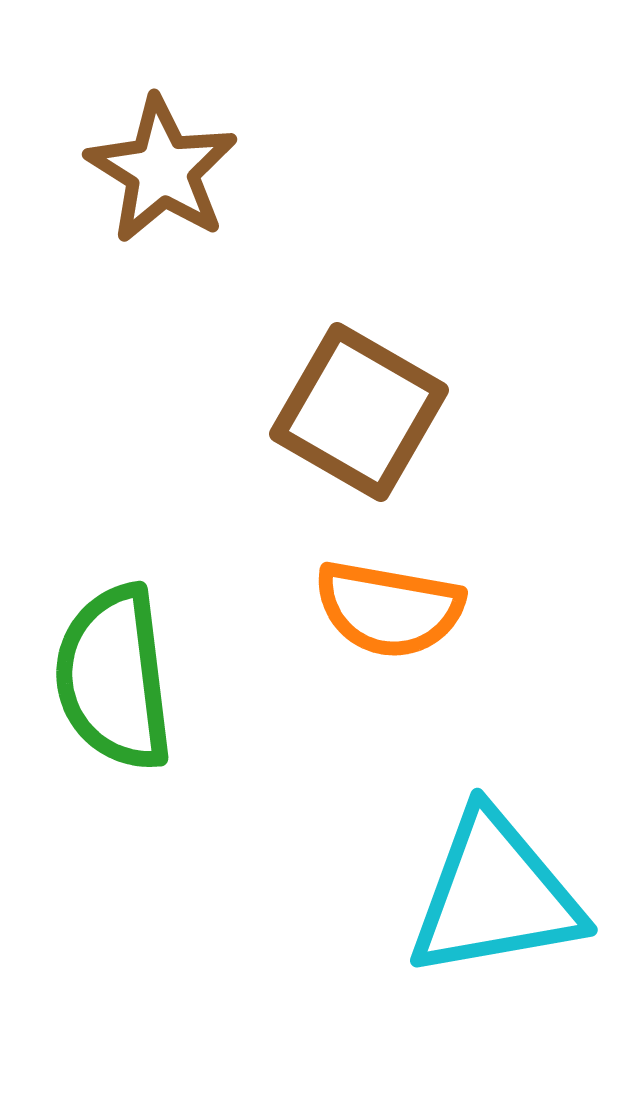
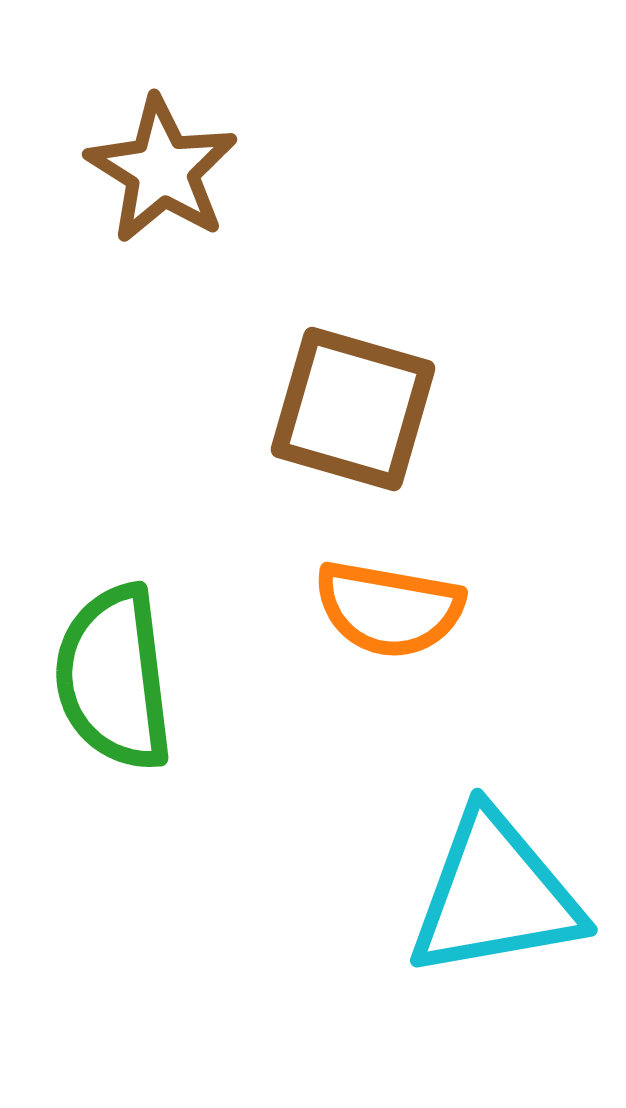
brown square: moved 6 px left, 3 px up; rotated 14 degrees counterclockwise
